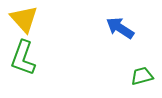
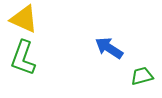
yellow triangle: rotated 24 degrees counterclockwise
blue arrow: moved 11 px left, 20 px down
